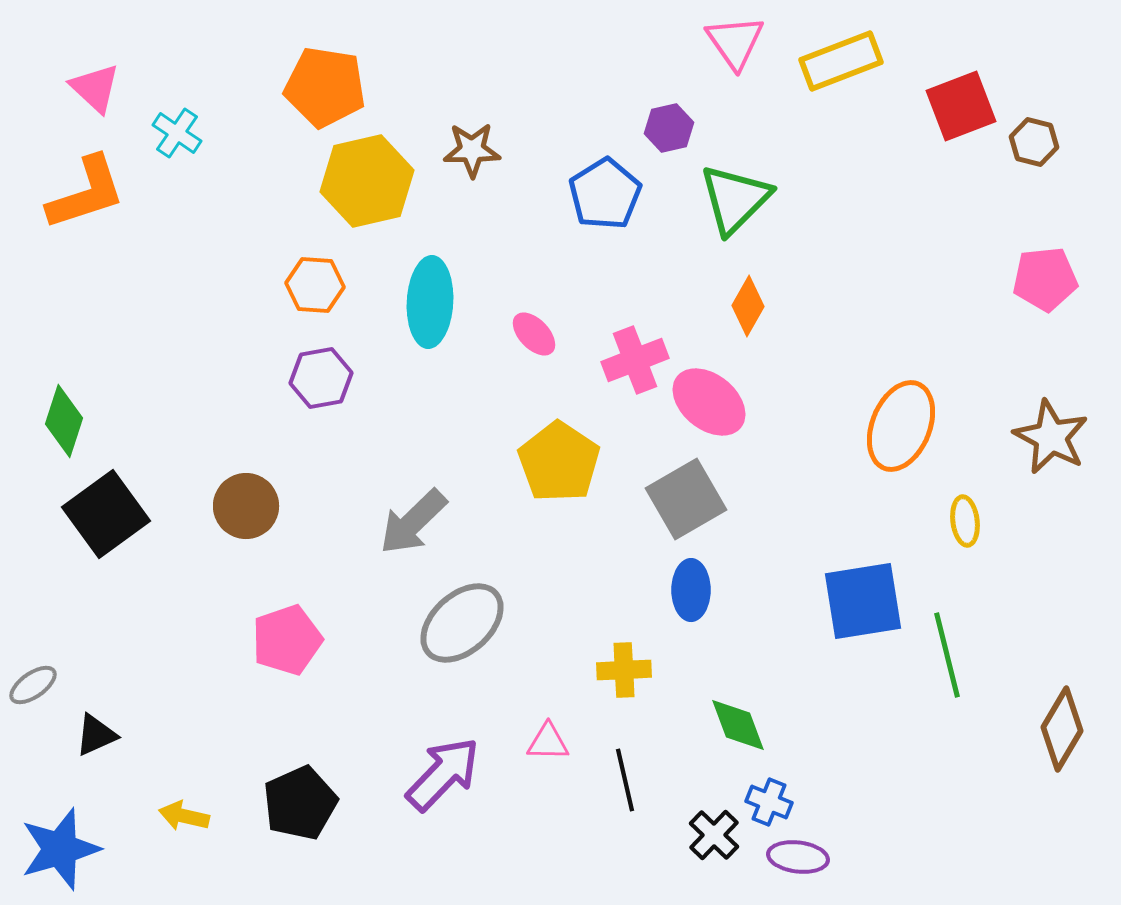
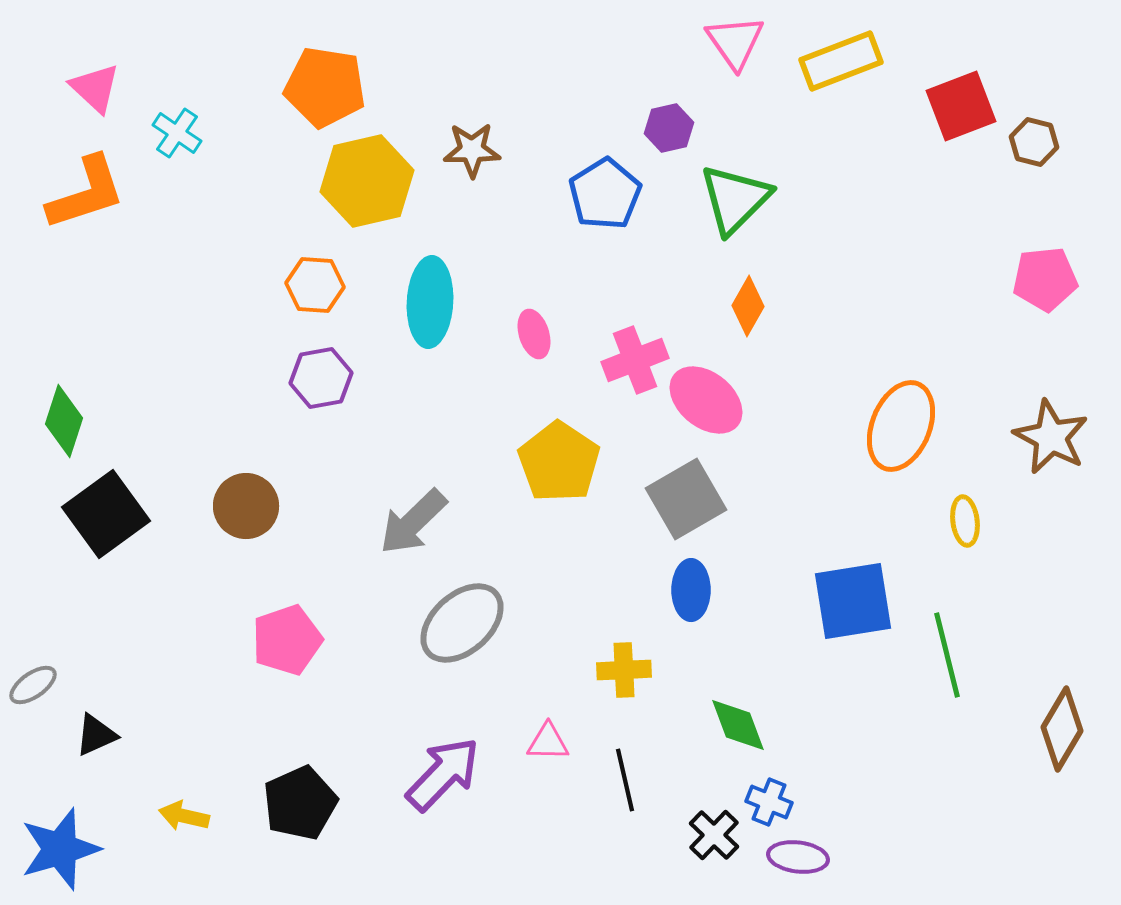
pink ellipse at (534, 334): rotated 27 degrees clockwise
pink ellipse at (709, 402): moved 3 px left, 2 px up
blue square at (863, 601): moved 10 px left
